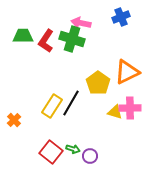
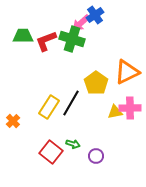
blue cross: moved 26 px left, 2 px up; rotated 12 degrees counterclockwise
pink arrow: rotated 54 degrees counterclockwise
red L-shape: rotated 35 degrees clockwise
yellow pentagon: moved 2 px left
yellow rectangle: moved 3 px left, 1 px down
yellow triangle: rotated 28 degrees counterclockwise
orange cross: moved 1 px left, 1 px down
green arrow: moved 5 px up
purple circle: moved 6 px right
